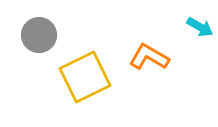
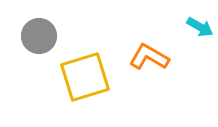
gray circle: moved 1 px down
yellow square: rotated 9 degrees clockwise
